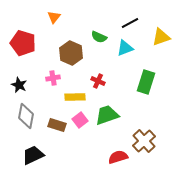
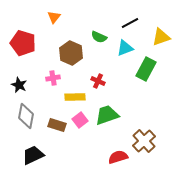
green rectangle: moved 13 px up; rotated 10 degrees clockwise
